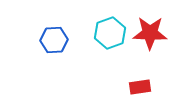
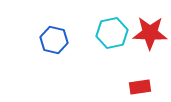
cyan hexagon: moved 2 px right; rotated 8 degrees clockwise
blue hexagon: rotated 16 degrees clockwise
